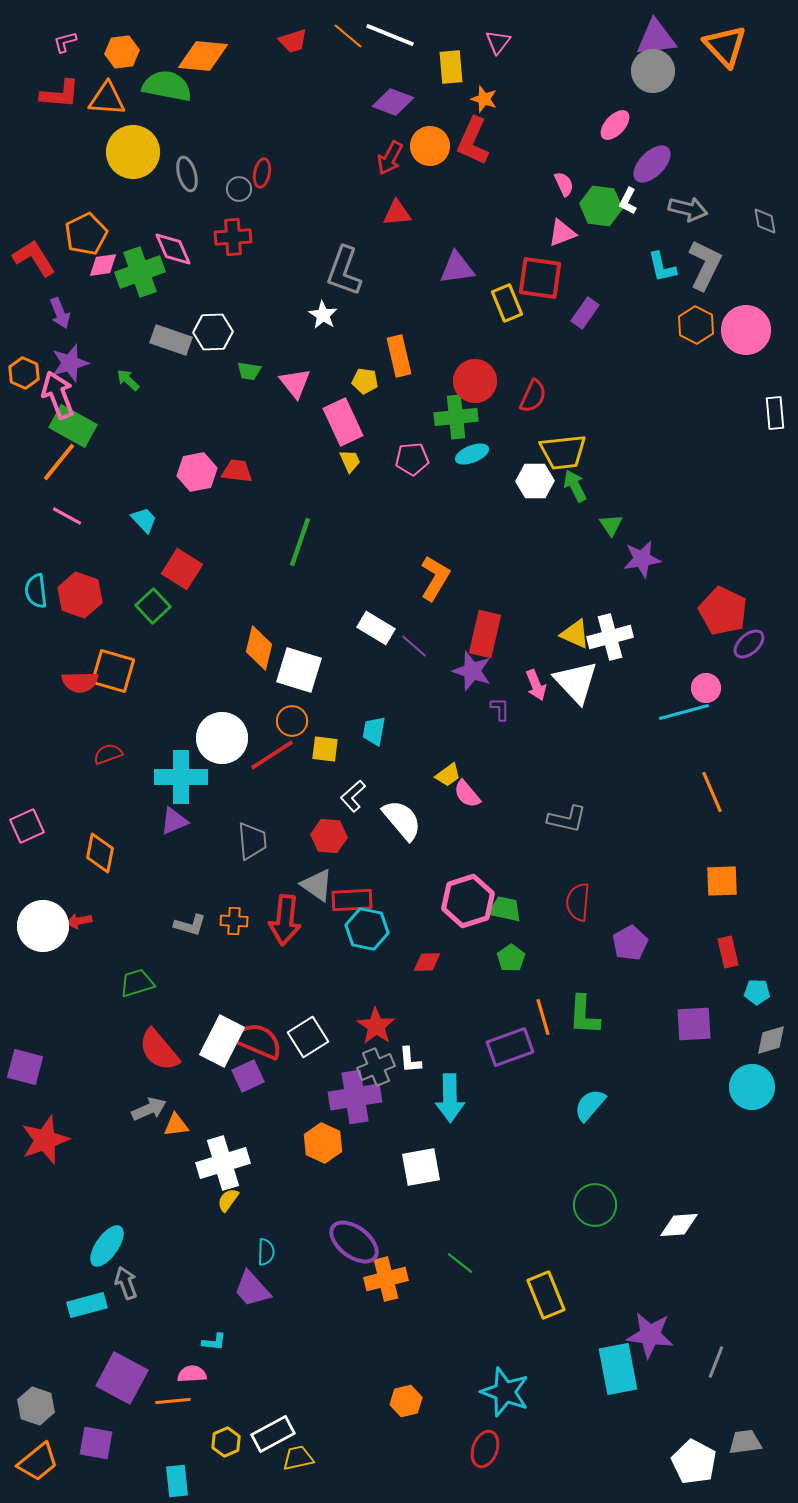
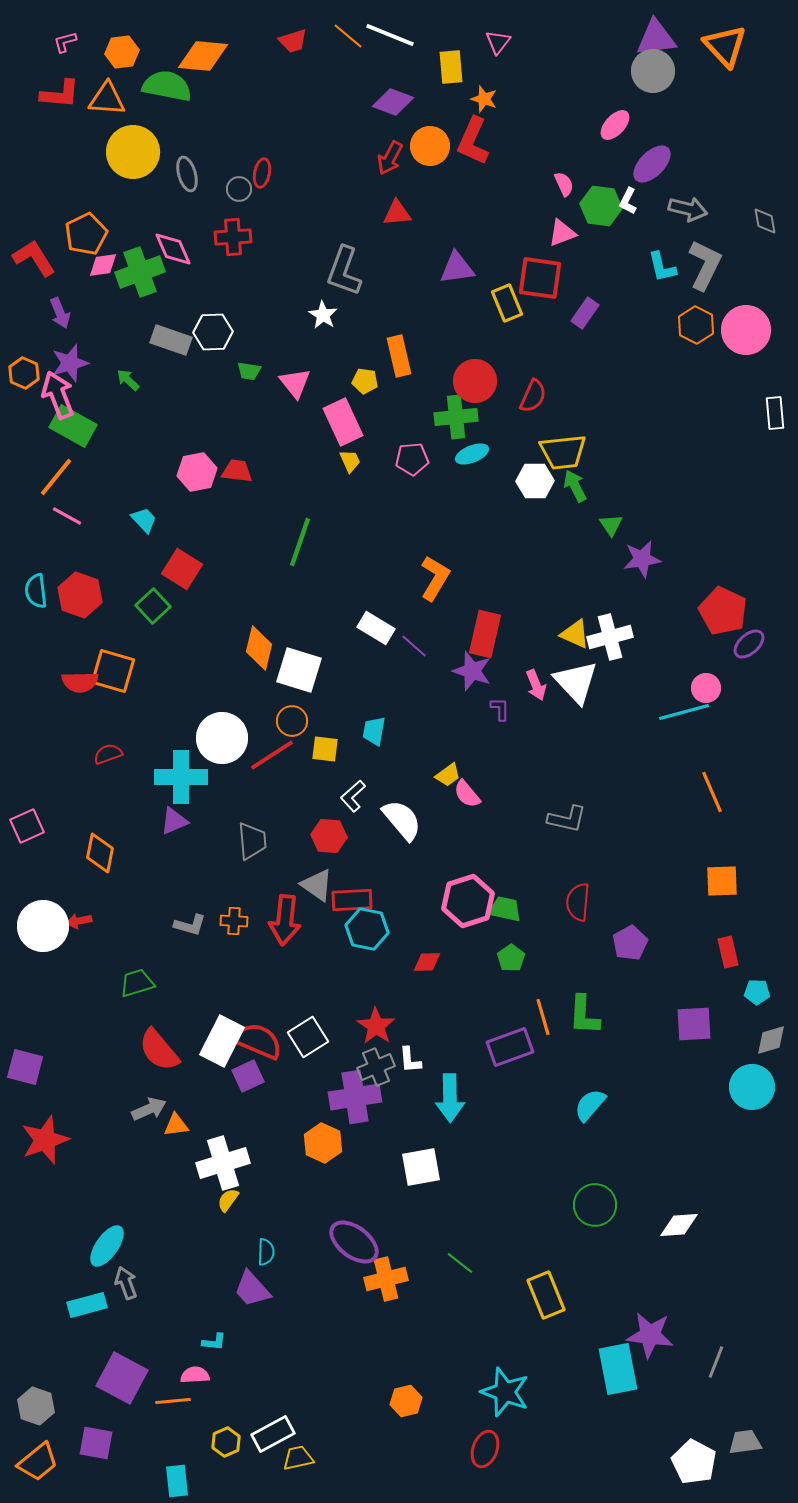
orange line at (59, 462): moved 3 px left, 15 px down
pink semicircle at (192, 1374): moved 3 px right, 1 px down
